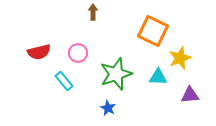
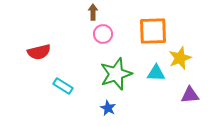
orange square: rotated 28 degrees counterclockwise
pink circle: moved 25 px right, 19 px up
cyan triangle: moved 2 px left, 4 px up
cyan rectangle: moved 1 px left, 5 px down; rotated 18 degrees counterclockwise
